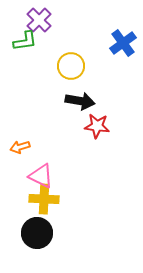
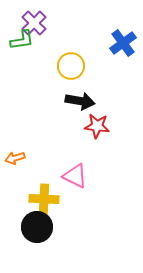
purple cross: moved 5 px left, 3 px down
green L-shape: moved 3 px left, 1 px up
orange arrow: moved 5 px left, 11 px down
pink triangle: moved 34 px right
black circle: moved 6 px up
